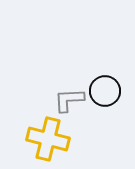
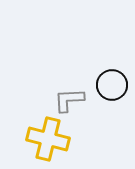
black circle: moved 7 px right, 6 px up
